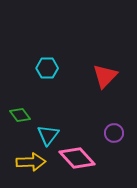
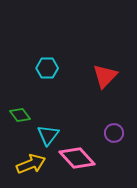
yellow arrow: moved 2 px down; rotated 20 degrees counterclockwise
